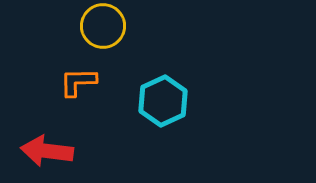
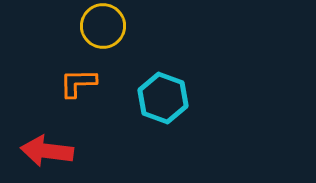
orange L-shape: moved 1 px down
cyan hexagon: moved 3 px up; rotated 15 degrees counterclockwise
